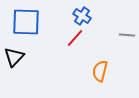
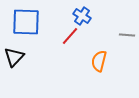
red line: moved 5 px left, 2 px up
orange semicircle: moved 1 px left, 10 px up
